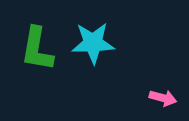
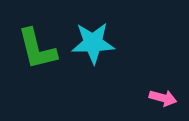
green L-shape: rotated 24 degrees counterclockwise
